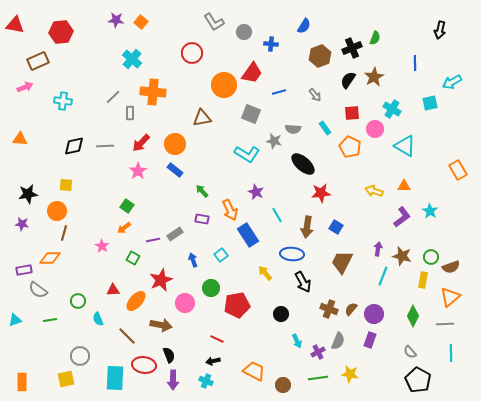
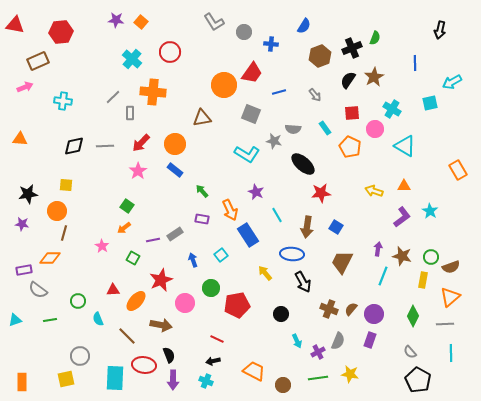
red circle at (192, 53): moved 22 px left, 1 px up
